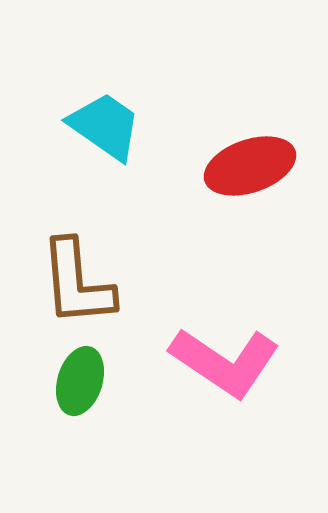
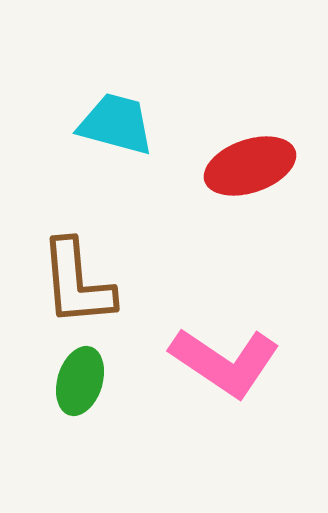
cyan trapezoid: moved 11 px right, 2 px up; rotated 20 degrees counterclockwise
